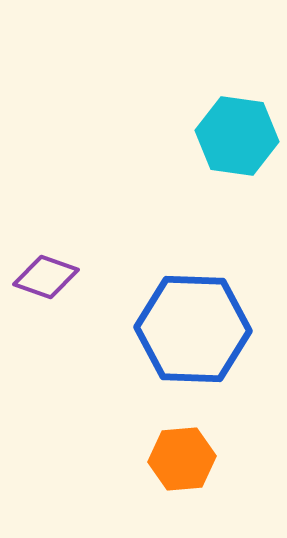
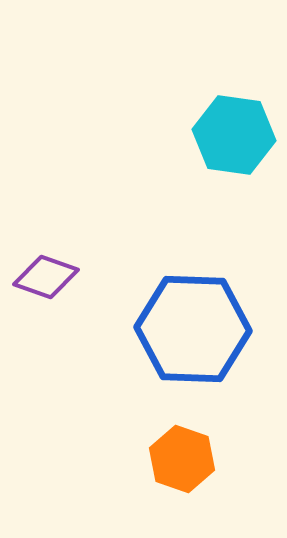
cyan hexagon: moved 3 px left, 1 px up
orange hexagon: rotated 24 degrees clockwise
